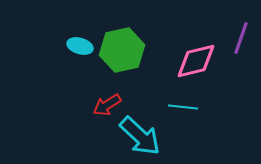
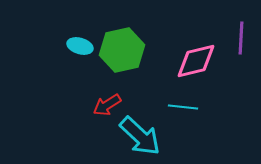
purple line: rotated 16 degrees counterclockwise
